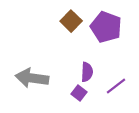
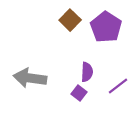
brown square: moved 1 px left, 1 px up
purple pentagon: rotated 12 degrees clockwise
gray arrow: moved 2 px left
purple line: moved 2 px right
